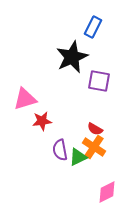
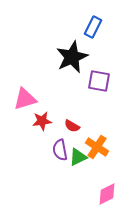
red semicircle: moved 23 px left, 3 px up
orange cross: moved 3 px right
pink diamond: moved 2 px down
